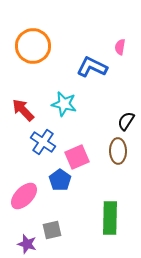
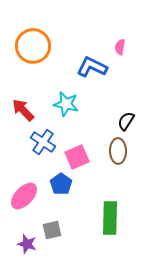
cyan star: moved 2 px right
blue pentagon: moved 1 px right, 4 px down
